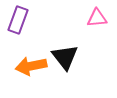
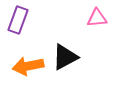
black triangle: rotated 40 degrees clockwise
orange arrow: moved 3 px left
